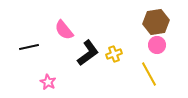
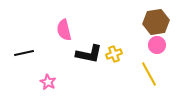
pink semicircle: rotated 25 degrees clockwise
black line: moved 5 px left, 6 px down
black L-shape: moved 1 px right, 1 px down; rotated 48 degrees clockwise
